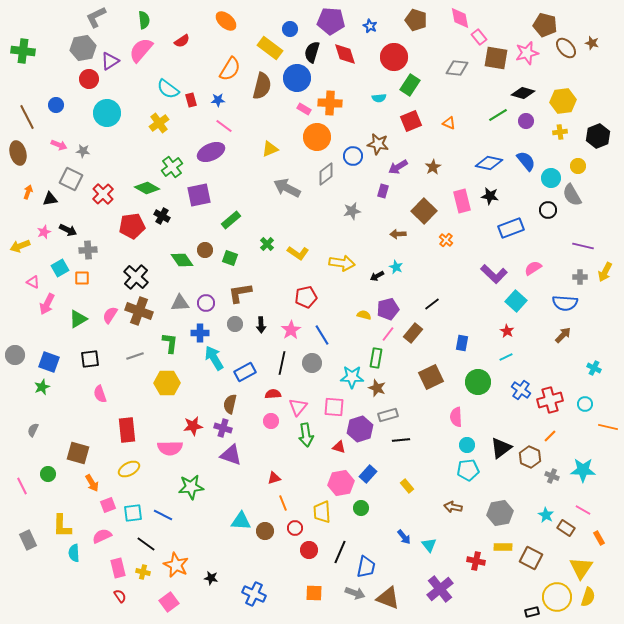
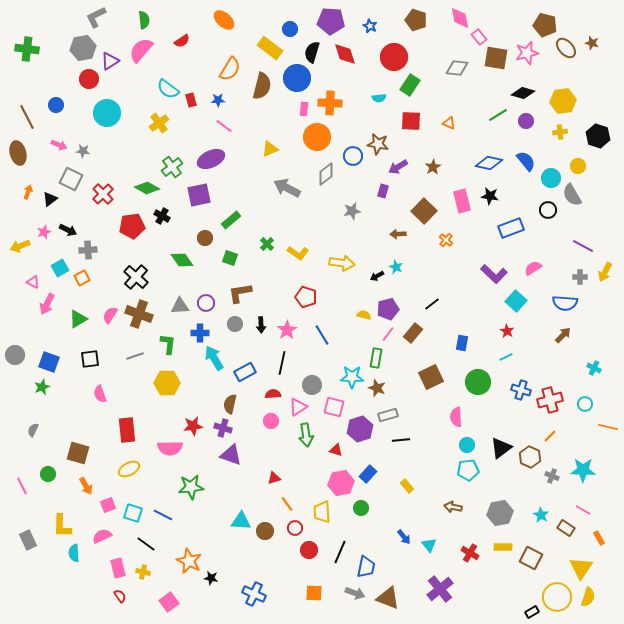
orange ellipse at (226, 21): moved 2 px left, 1 px up
green cross at (23, 51): moved 4 px right, 2 px up
pink rectangle at (304, 109): rotated 64 degrees clockwise
red square at (411, 121): rotated 25 degrees clockwise
black hexagon at (598, 136): rotated 20 degrees counterclockwise
purple ellipse at (211, 152): moved 7 px down
black triangle at (50, 199): rotated 28 degrees counterclockwise
purple line at (583, 246): rotated 15 degrees clockwise
brown circle at (205, 250): moved 12 px up
orange square at (82, 278): rotated 28 degrees counterclockwise
red pentagon at (306, 297): rotated 30 degrees clockwise
gray triangle at (180, 303): moved 3 px down
brown cross at (139, 311): moved 3 px down
pink star at (291, 330): moved 4 px left
green L-shape at (170, 343): moved 2 px left, 1 px down
gray circle at (312, 363): moved 22 px down
blue cross at (521, 390): rotated 18 degrees counterclockwise
pink triangle at (298, 407): rotated 18 degrees clockwise
pink square at (334, 407): rotated 10 degrees clockwise
red triangle at (339, 447): moved 3 px left, 3 px down
orange arrow at (92, 483): moved 6 px left, 3 px down
orange line at (283, 503): moved 4 px right, 1 px down; rotated 14 degrees counterclockwise
cyan square at (133, 513): rotated 24 degrees clockwise
cyan star at (546, 515): moved 5 px left
red cross at (476, 561): moved 6 px left, 8 px up; rotated 18 degrees clockwise
orange star at (176, 565): moved 13 px right, 4 px up
black rectangle at (532, 612): rotated 16 degrees counterclockwise
